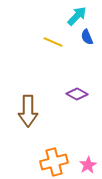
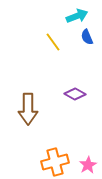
cyan arrow: rotated 25 degrees clockwise
yellow line: rotated 30 degrees clockwise
purple diamond: moved 2 px left
brown arrow: moved 2 px up
orange cross: moved 1 px right
